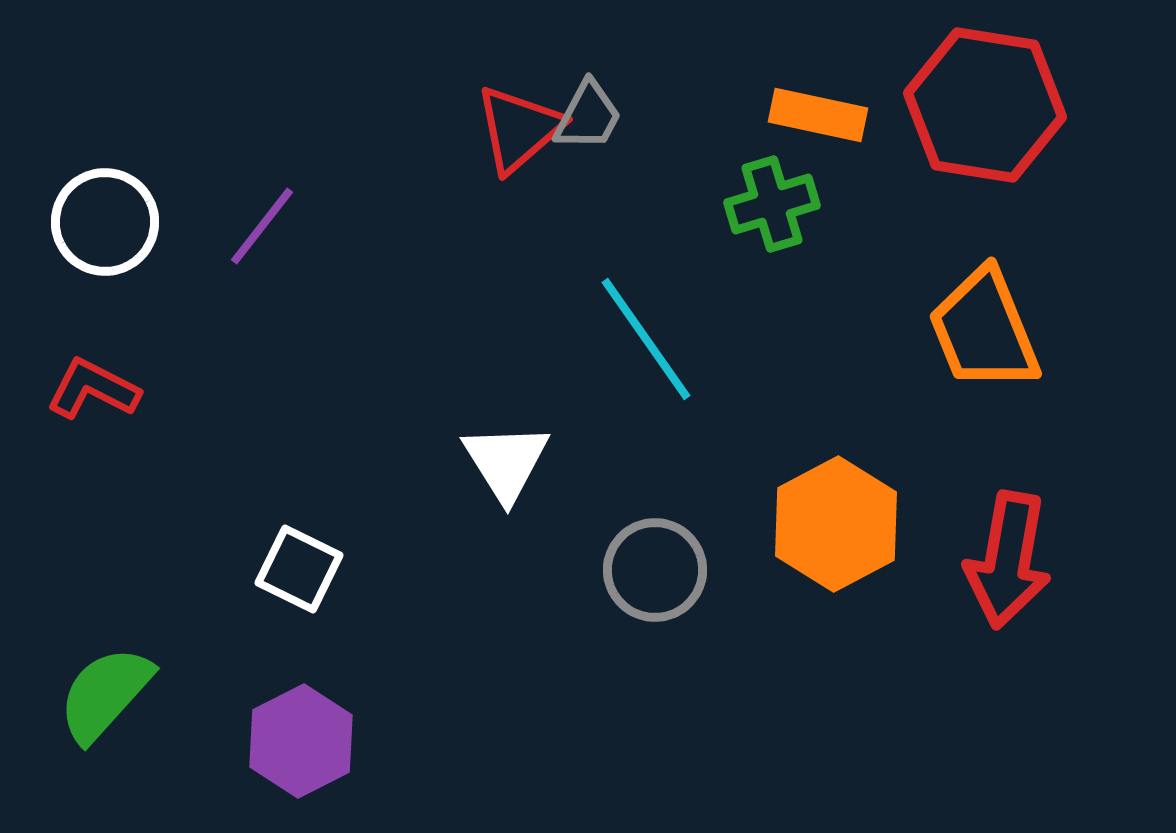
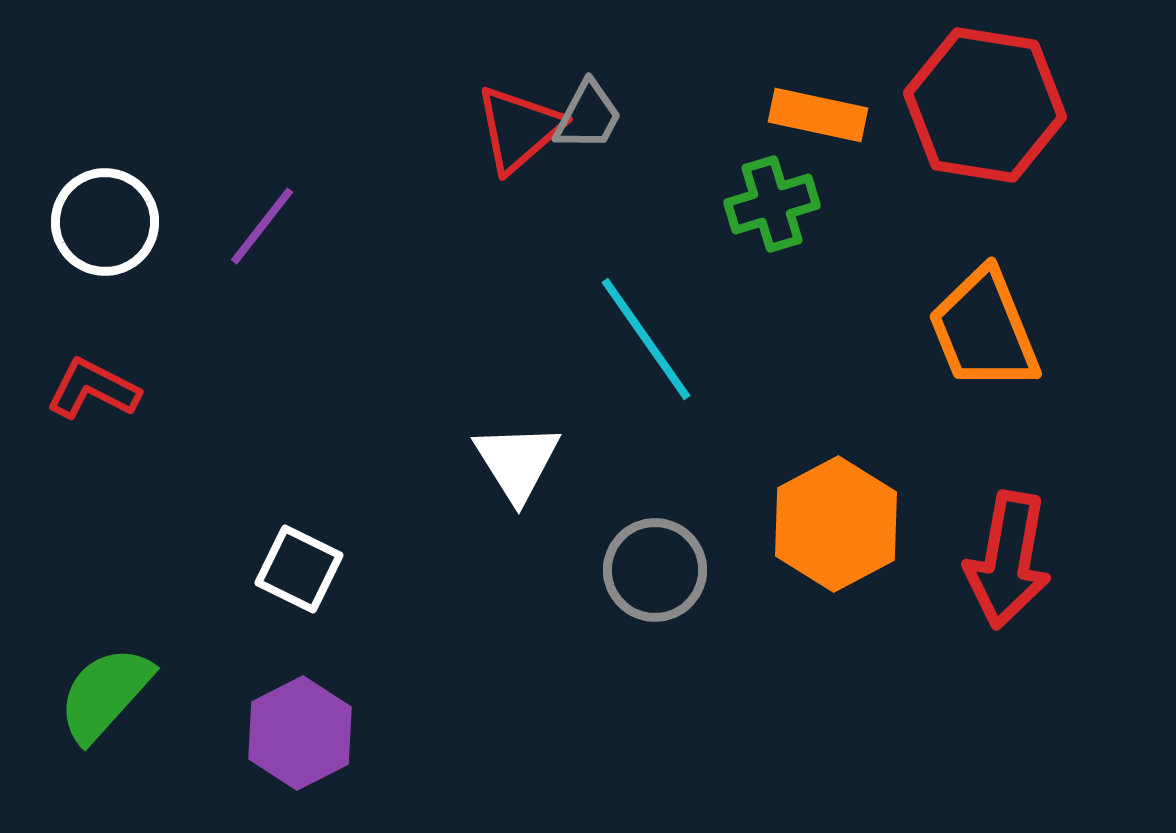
white triangle: moved 11 px right
purple hexagon: moved 1 px left, 8 px up
